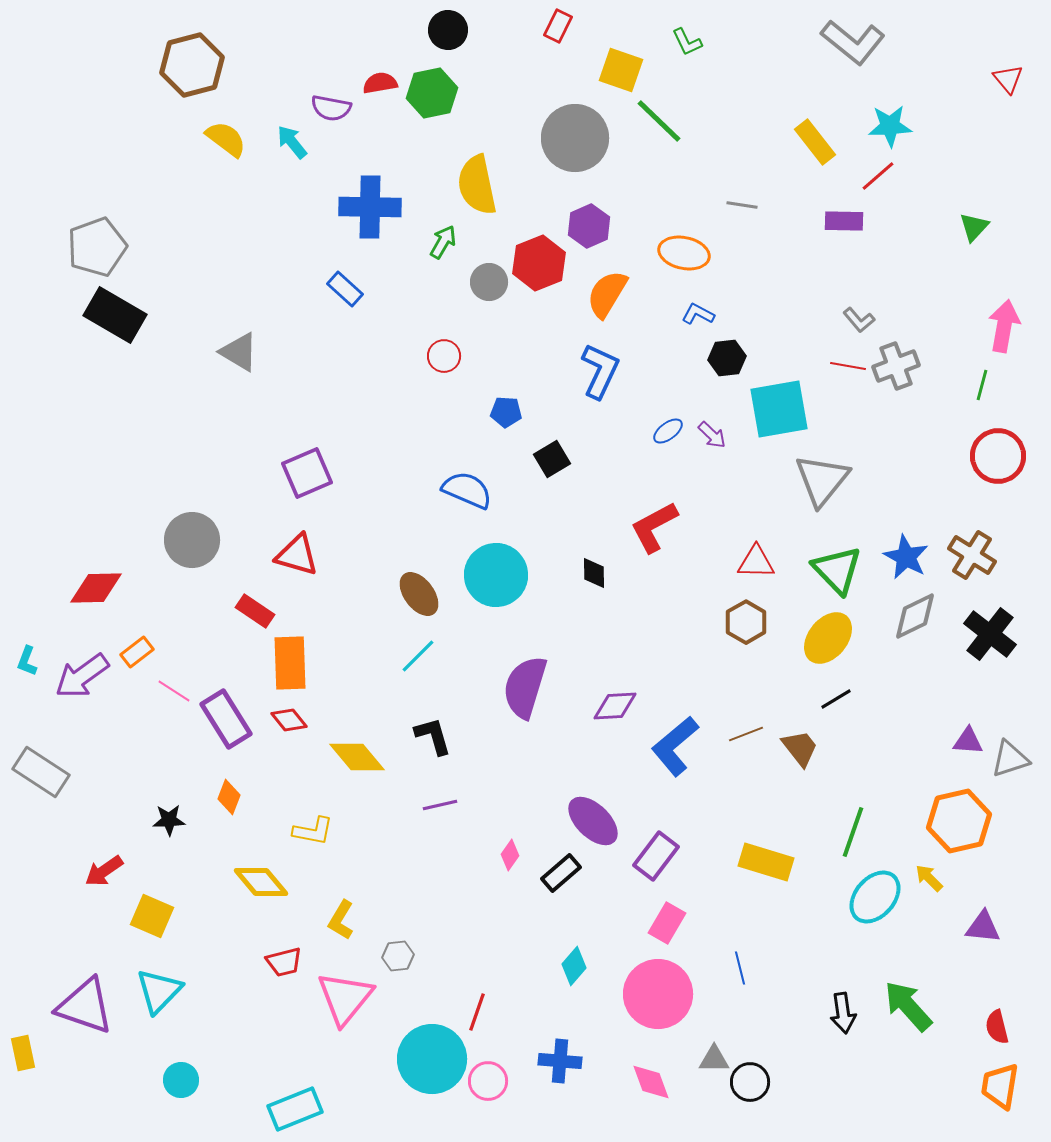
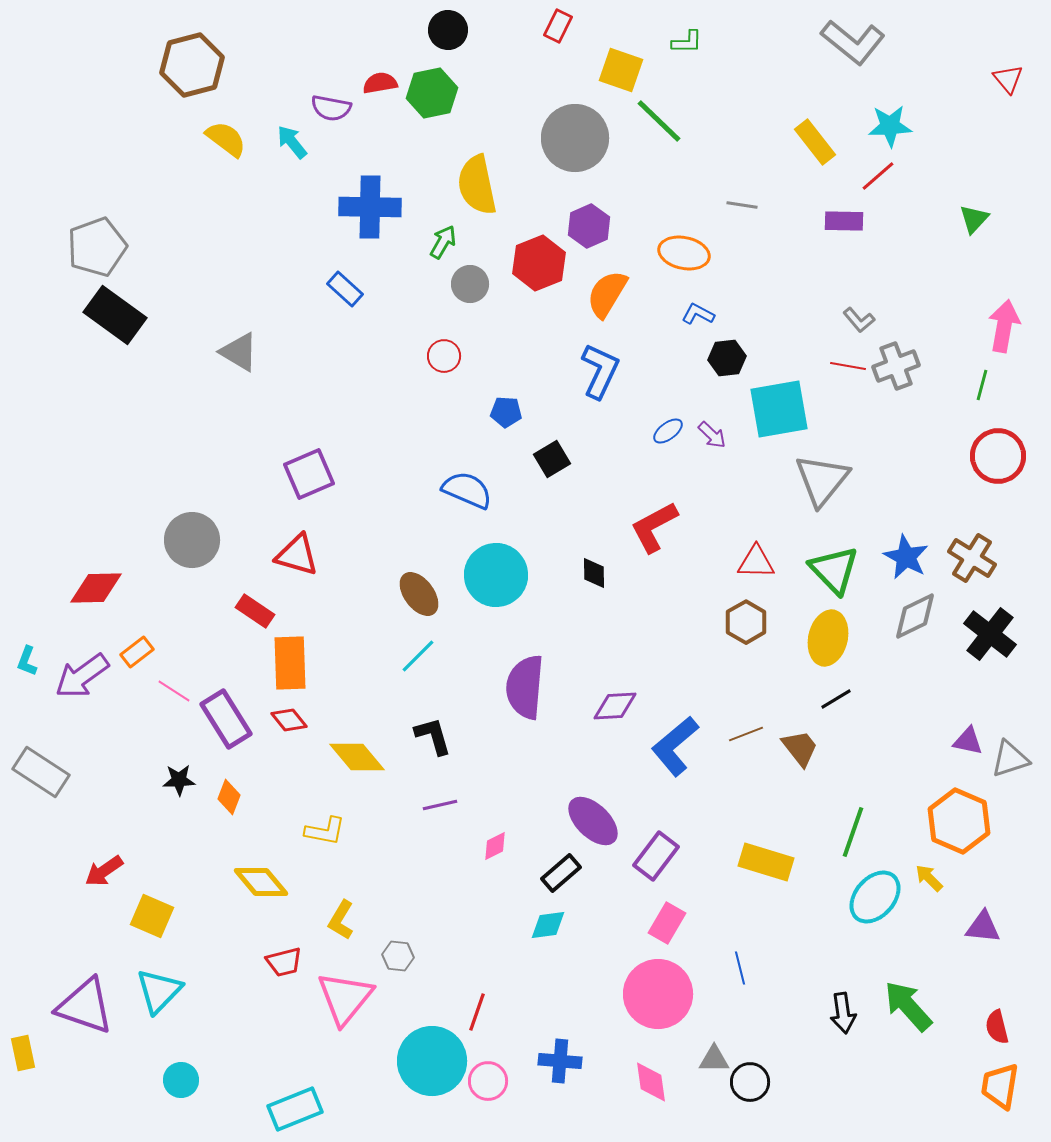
green L-shape at (687, 42): rotated 64 degrees counterclockwise
green triangle at (974, 227): moved 8 px up
gray circle at (489, 282): moved 19 px left, 2 px down
black rectangle at (115, 315): rotated 6 degrees clockwise
purple square at (307, 473): moved 2 px right, 1 px down
brown cross at (972, 555): moved 3 px down
green triangle at (837, 570): moved 3 px left
yellow ellipse at (828, 638): rotated 26 degrees counterclockwise
purple semicircle at (525, 687): rotated 12 degrees counterclockwise
purple triangle at (968, 741): rotated 8 degrees clockwise
black star at (169, 820): moved 10 px right, 40 px up
orange hexagon at (959, 821): rotated 24 degrees counterclockwise
yellow L-shape at (313, 831): moved 12 px right
pink diamond at (510, 855): moved 15 px left, 9 px up; rotated 28 degrees clockwise
gray hexagon at (398, 956): rotated 12 degrees clockwise
cyan diamond at (574, 966): moved 26 px left, 41 px up; rotated 42 degrees clockwise
cyan circle at (432, 1059): moved 2 px down
pink diamond at (651, 1082): rotated 12 degrees clockwise
